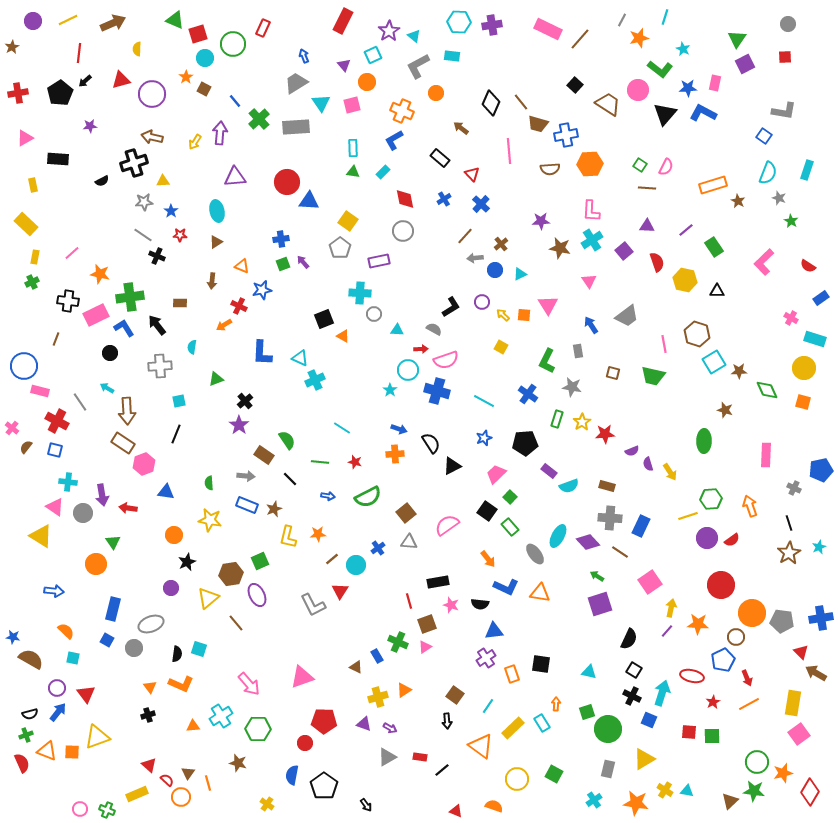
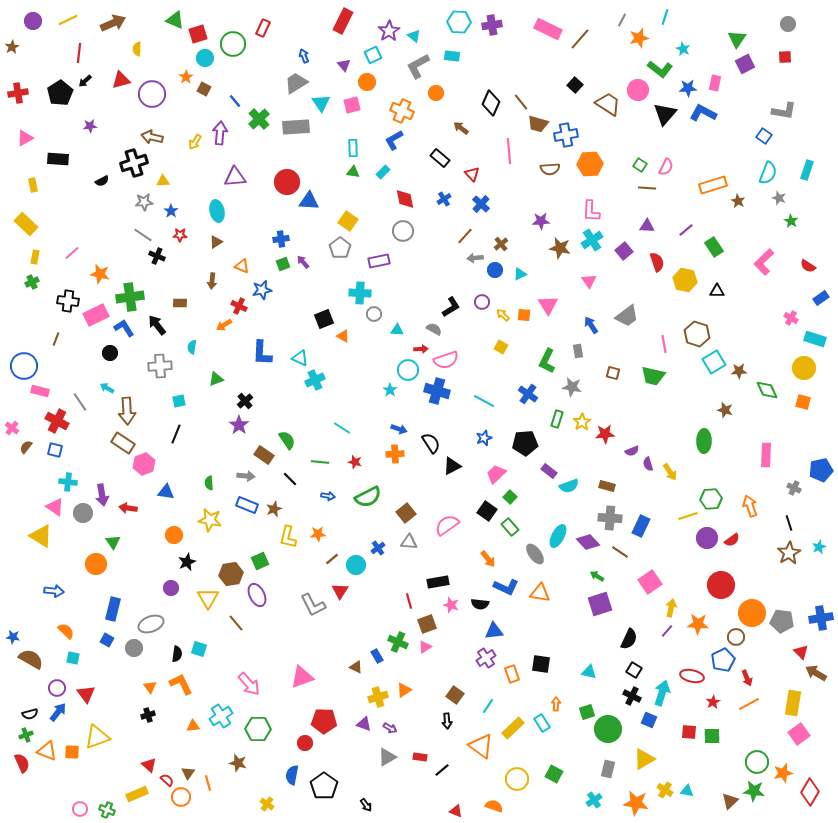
yellow triangle at (208, 598): rotated 20 degrees counterclockwise
orange L-shape at (181, 684): rotated 140 degrees counterclockwise
